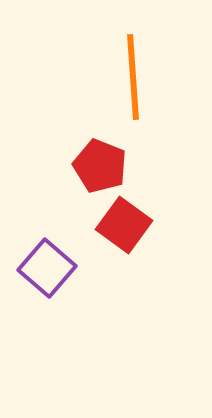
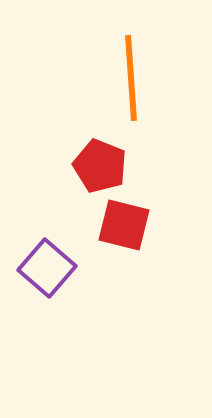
orange line: moved 2 px left, 1 px down
red square: rotated 22 degrees counterclockwise
